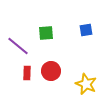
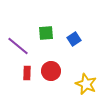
blue square: moved 12 px left, 9 px down; rotated 24 degrees counterclockwise
